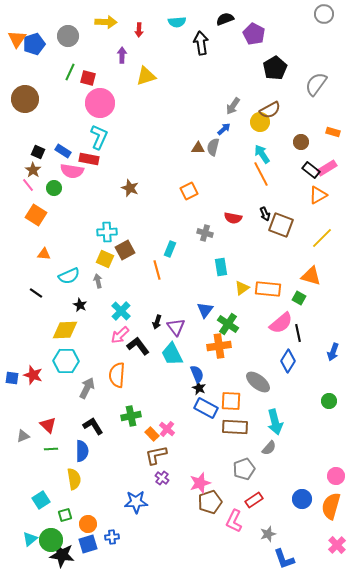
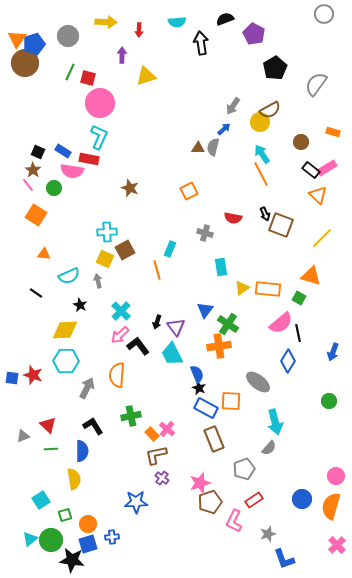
brown circle at (25, 99): moved 36 px up
orange triangle at (318, 195): rotated 48 degrees counterclockwise
brown rectangle at (235, 427): moved 21 px left, 12 px down; rotated 65 degrees clockwise
black star at (62, 555): moved 10 px right, 5 px down
